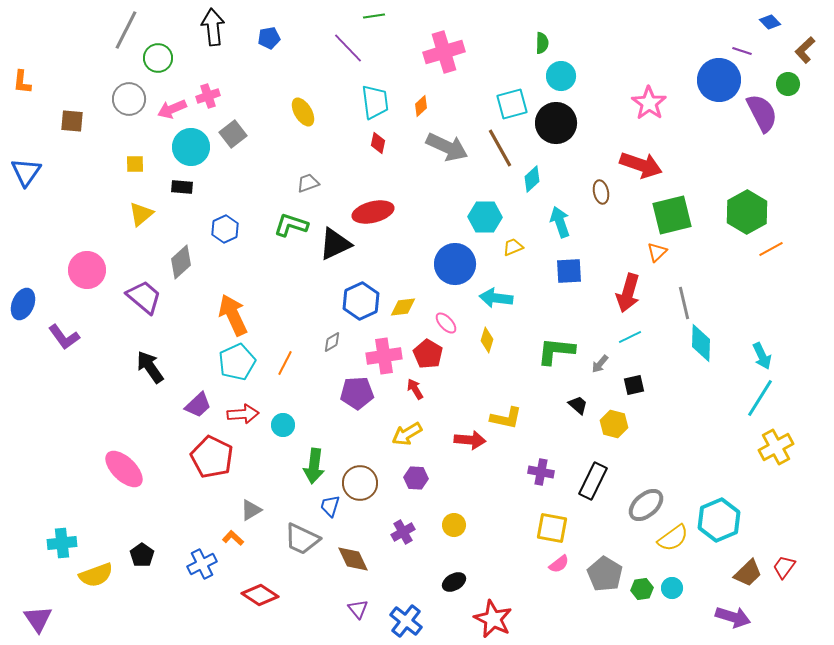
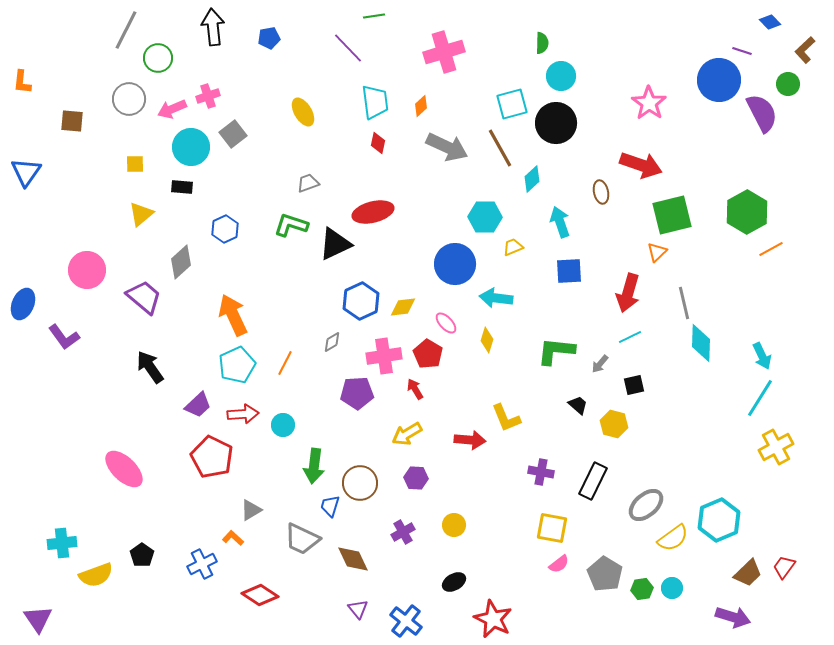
cyan pentagon at (237, 362): moved 3 px down
yellow L-shape at (506, 418): rotated 56 degrees clockwise
